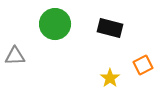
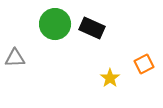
black rectangle: moved 18 px left; rotated 10 degrees clockwise
gray triangle: moved 2 px down
orange square: moved 1 px right, 1 px up
